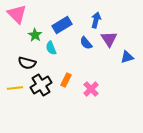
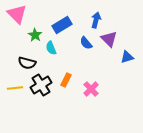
purple triangle: rotated 12 degrees counterclockwise
